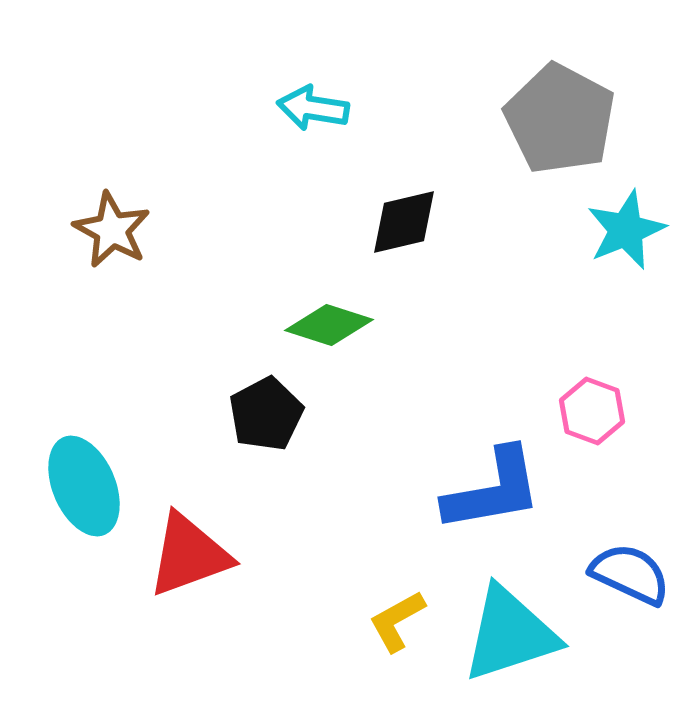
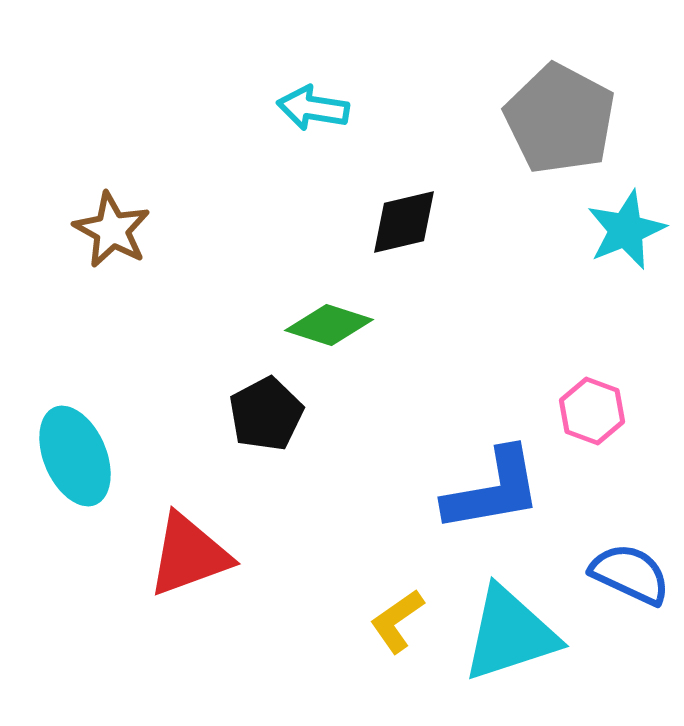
cyan ellipse: moved 9 px left, 30 px up
yellow L-shape: rotated 6 degrees counterclockwise
